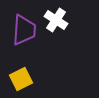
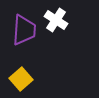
yellow square: rotated 15 degrees counterclockwise
